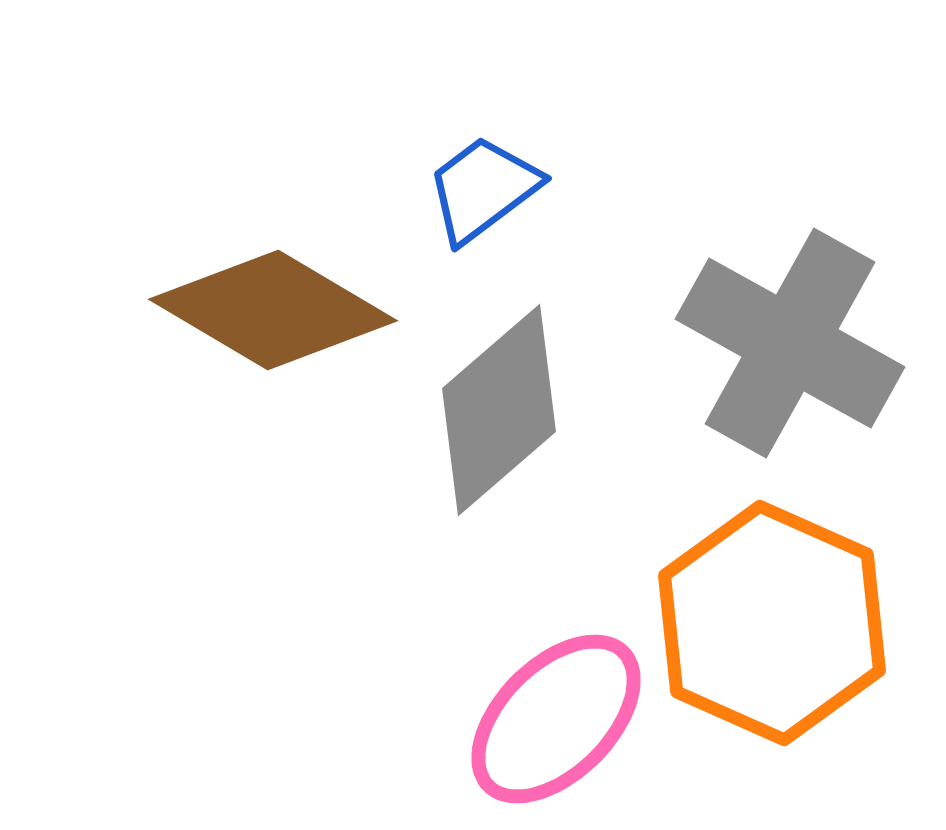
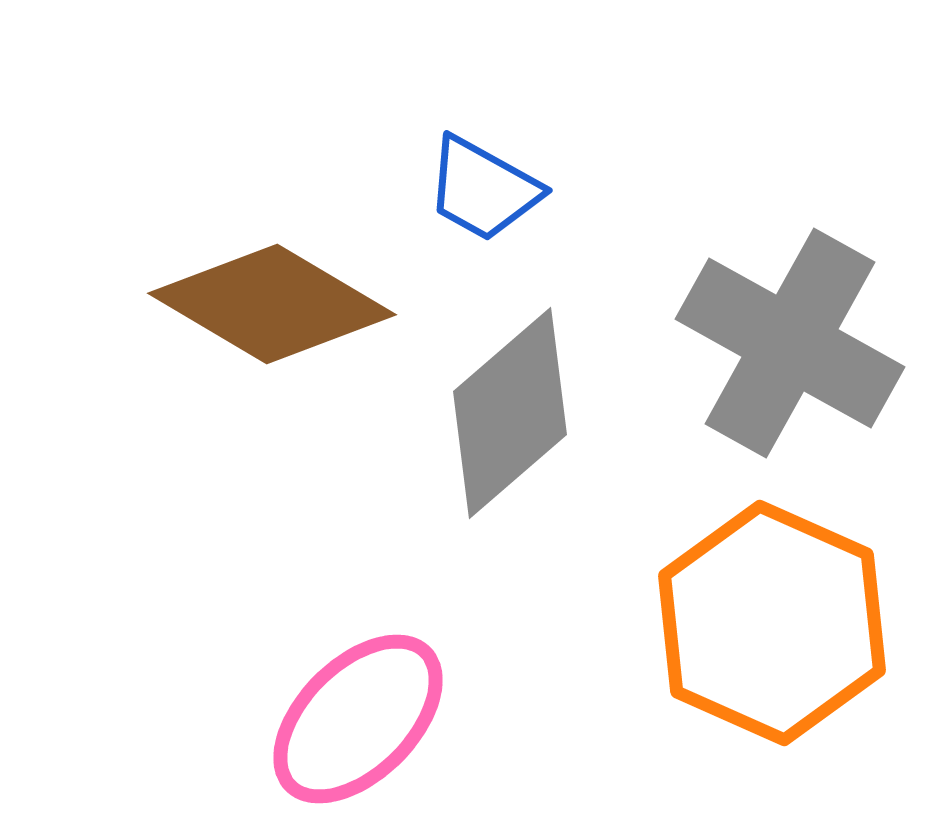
blue trapezoid: rotated 114 degrees counterclockwise
brown diamond: moved 1 px left, 6 px up
gray diamond: moved 11 px right, 3 px down
pink ellipse: moved 198 px left
